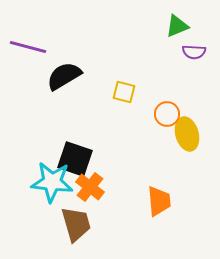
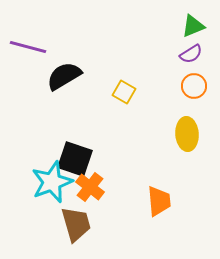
green triangle: moved 16 px right
purple semicircle: moved 3 px left, 2 px down; rotated 35 degrees counterclockwise
yellow square: rotated 15 degrees clockwise
orange circle: moved 27 px right, 28 px up
yellow ellipse: rotated 12 degrees clockwise
cyan star: rotated 27 degrees counterclockwise
